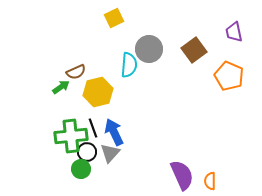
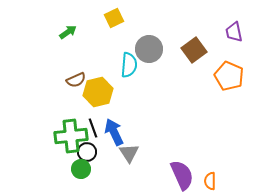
brown semicircle: moved 8 px down
green arrow: moved 7 px right, 55 px up
gray triangle: moved 19 px right; rotated 15 degrees counterclockwise
